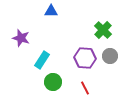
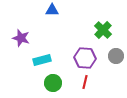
blue triangle: moved 1 px right, 1 px up
gray circle: moved 6 px right
cyan rectangle: rotated 42 degrees clockwise
green circle: moved 1 px down
red line: moved 6 px up; rotated 40 degrees clockwise
